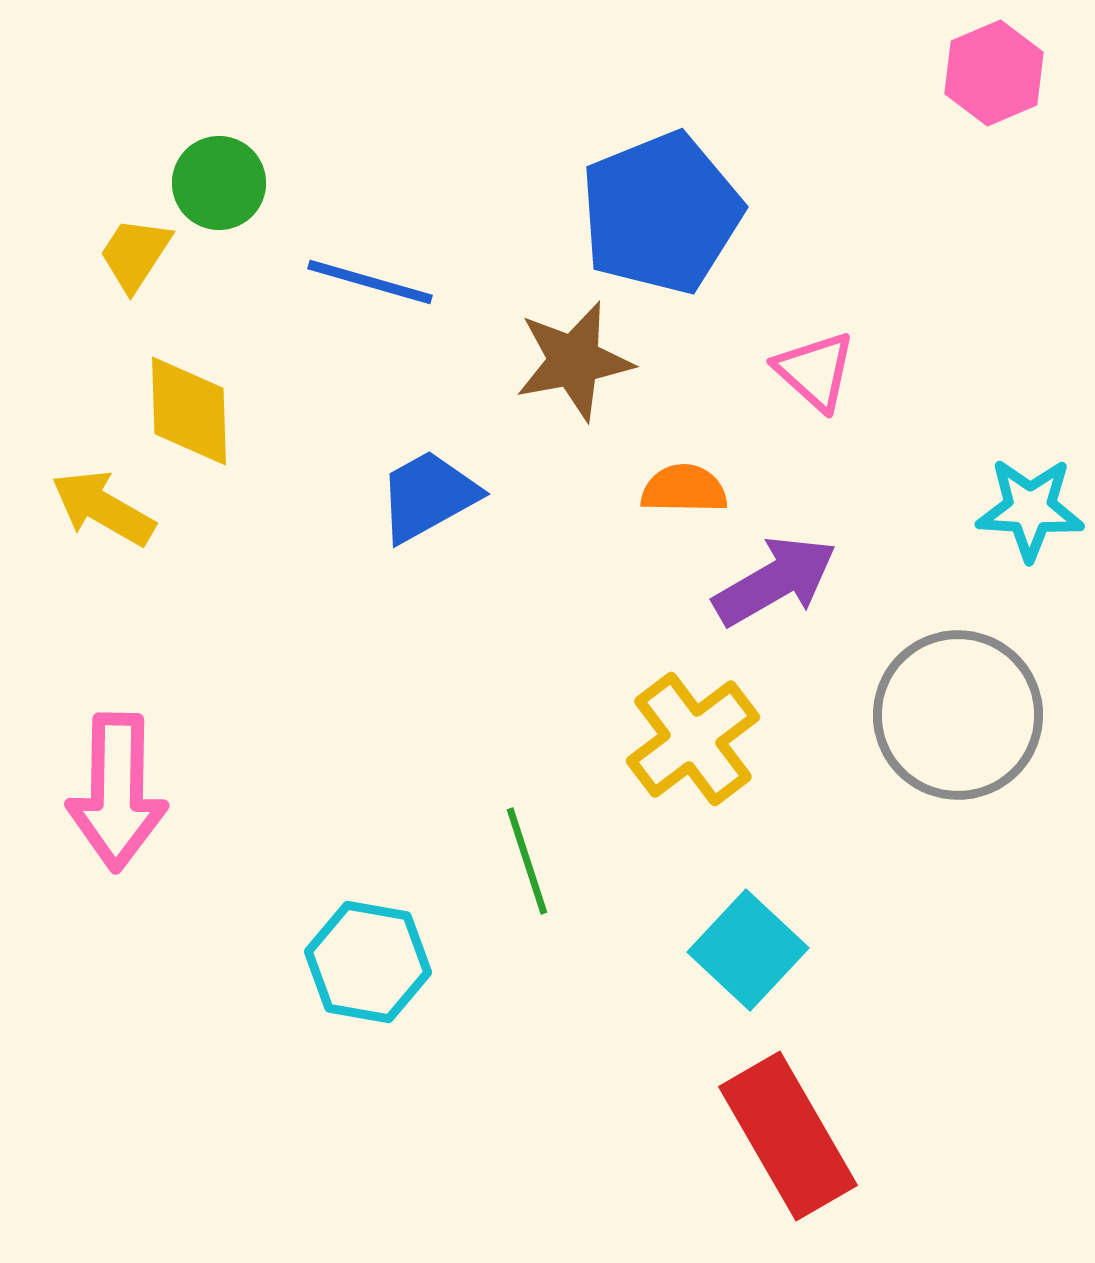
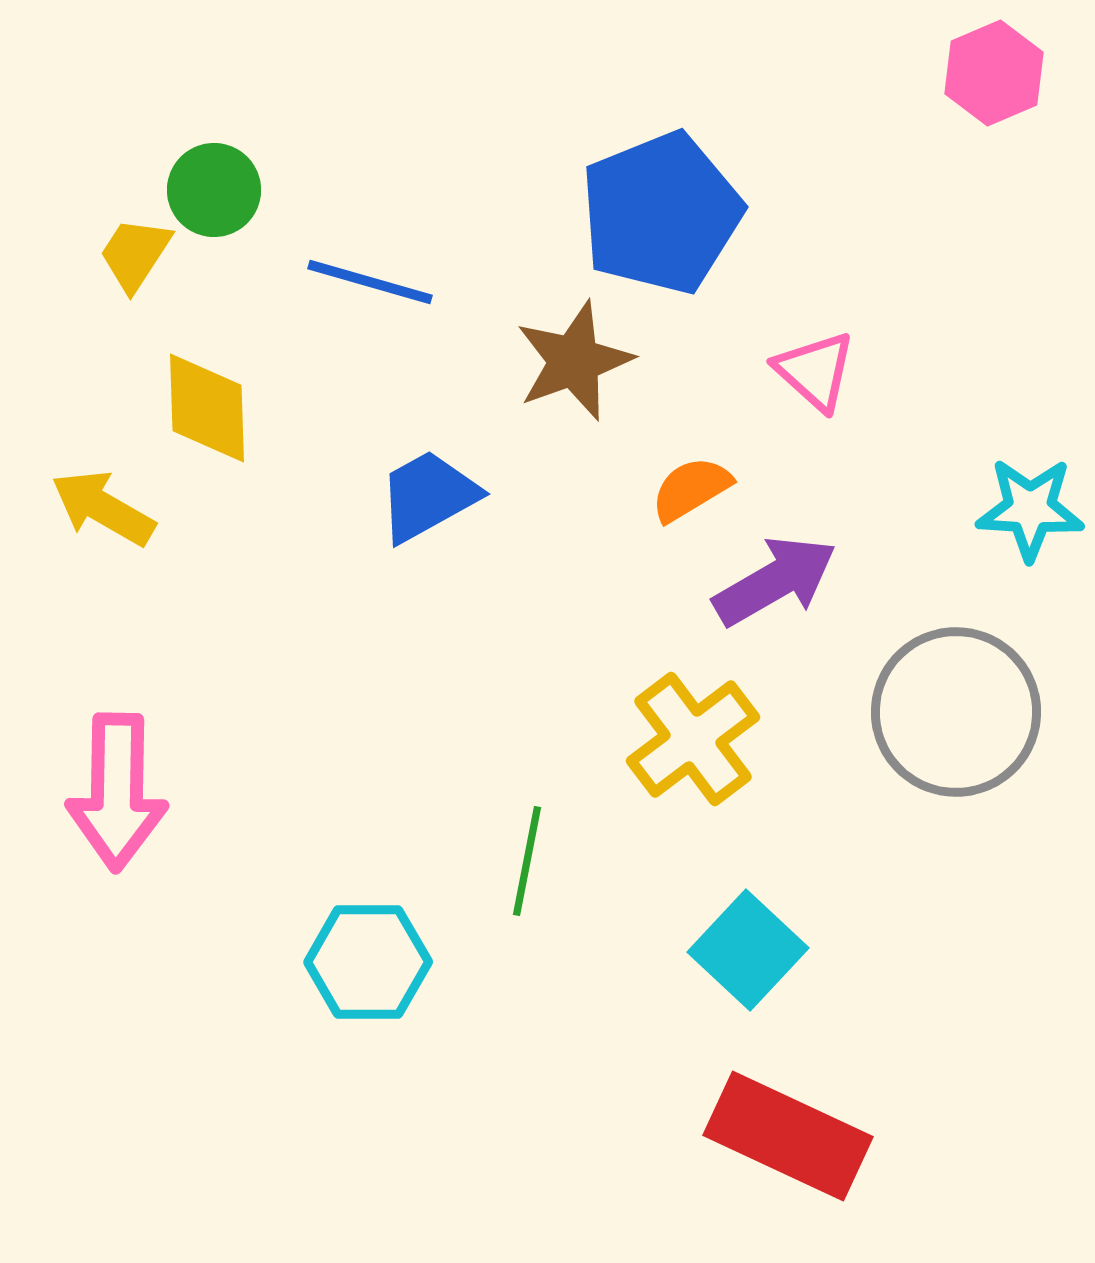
green circle: moved 5 px left, 7 px down
brown star: rotated 9 degrees counterclockwise
yellow diamond: moved 18 px right, 3 px up
orange semicircle: moved 7 px right; rotated 32 degrees counterclockwise
gray circle: moved 2 px left, 3 px up
green line: rotated 29 degrees clockwise
cyan hexagon: rotated 10 degrees counterclockwise
red rectangle: rotated 35 degrees counterclockwise
